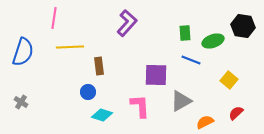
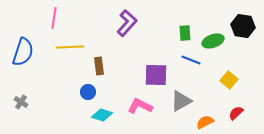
pink L-shape: rotated 60 degrees counterclockwise
